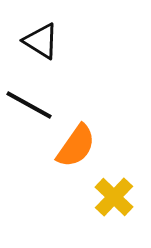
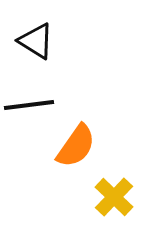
black triangle: moved 5 px left
black line: rotated 36 degrees counterclockwise
